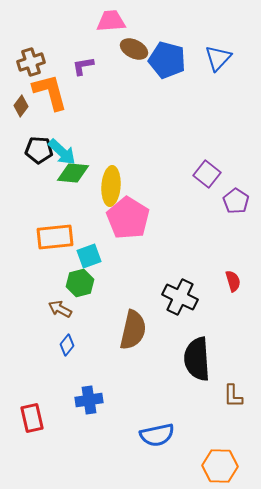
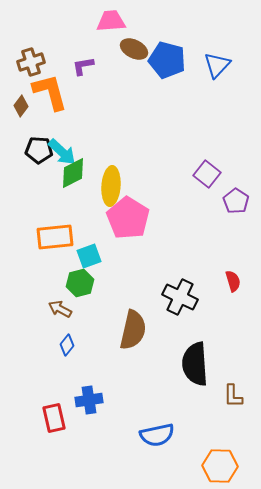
blue triangle: moved 1 px left, 7 px down
green diamond: rotated 32 degrees counterclockwise
black semicircle: moved 2 px left, 5 px down
red rectangle: moved 22 px right
